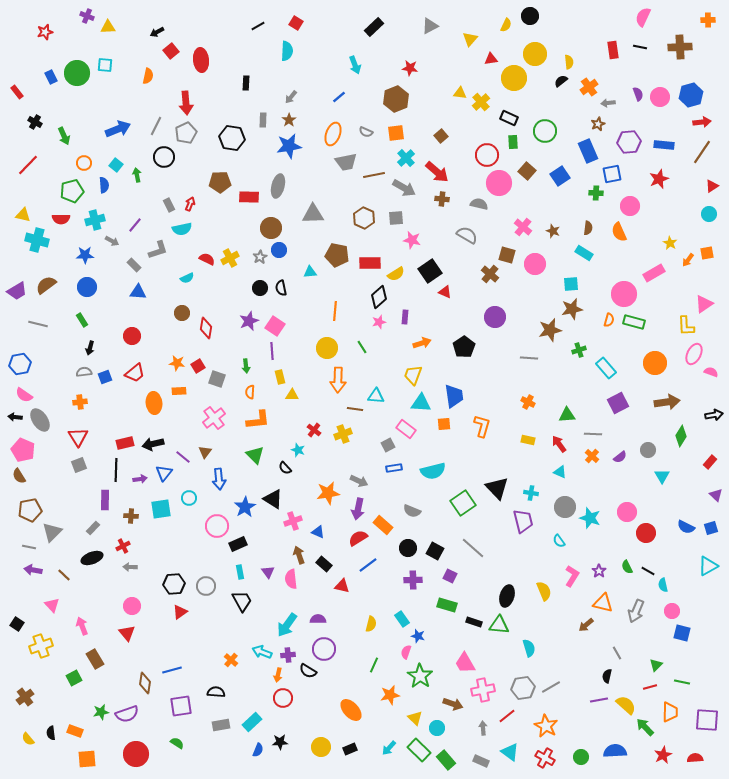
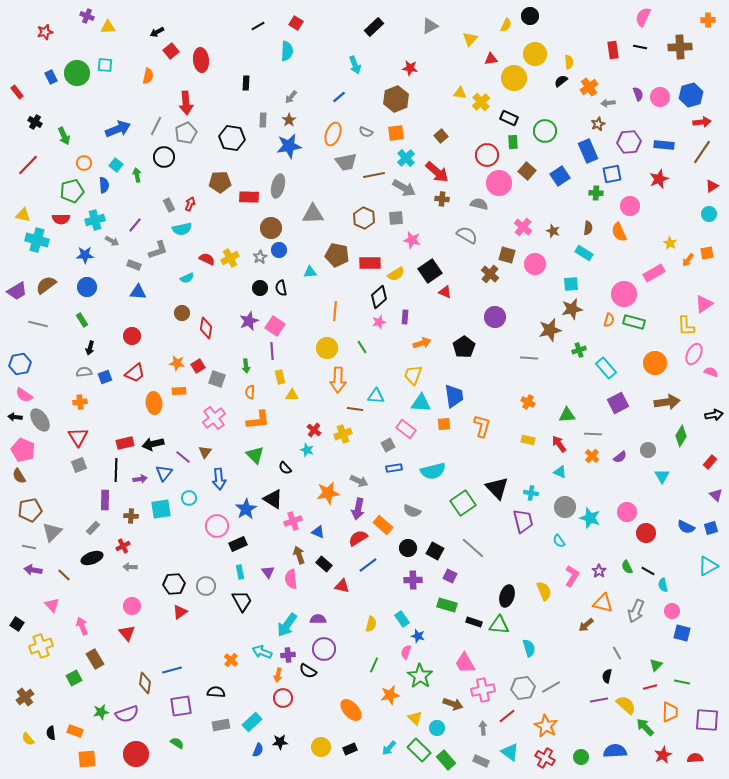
gray rectangle at (134, 265): rotated 24 degrees counterclockwise
cyan star at (298, 450): moved 9 px right
blue star at (245, 507): moved 1 px right, 2 px down
